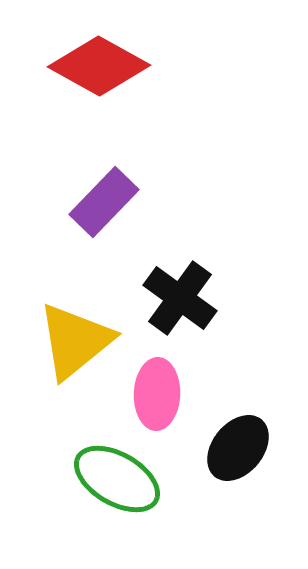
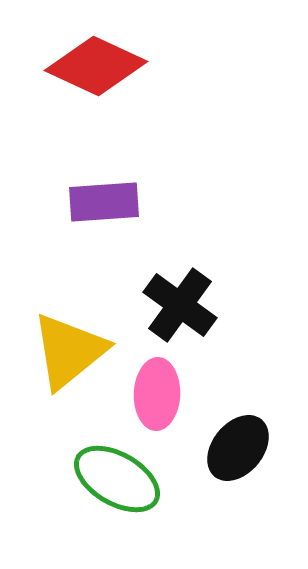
red diamond: moved 3 px left; rotated 4 degrees counterclockwise
purple rectangle: rotated 42 degrees clockwise
black cross: moved 7 px down
yellow triangle: moved 6 px left, 10 px down
